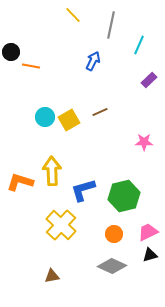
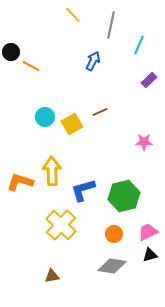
orange line: rotated 18 degrees clockwise
yellow square: moved 3 px right, 4 px down
gray diamond: rotated 16 degrees counterclockwise
